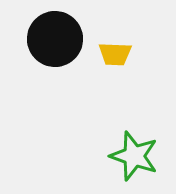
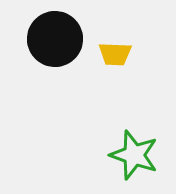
green star: moved 1 px up
